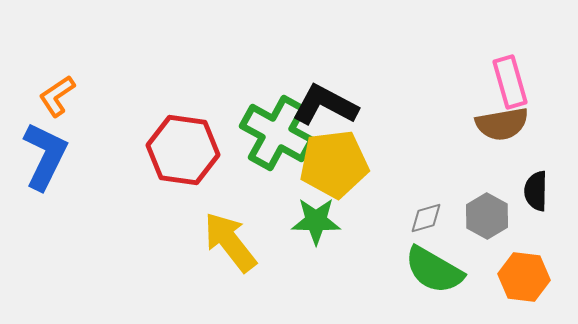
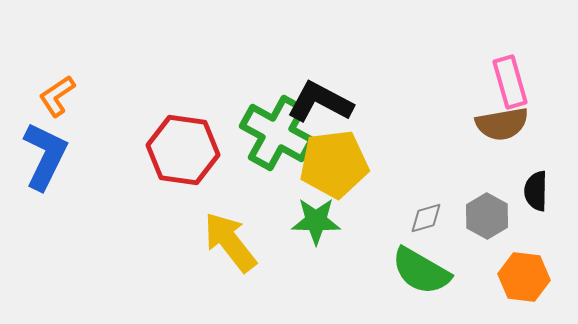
black L-shape: moved 5 px left, 3 px up
green semicircle: moved 13 px left, 1 px down
